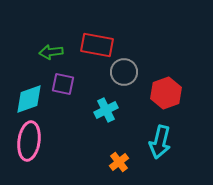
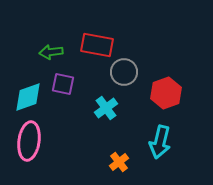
cyan diamond: moved 1 px left, 2 px up
cyan cross: moved 2 px up; rotated 10 degrees counterclockwise
